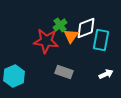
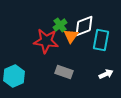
white diamond: moved 2 px left, 2 px up
